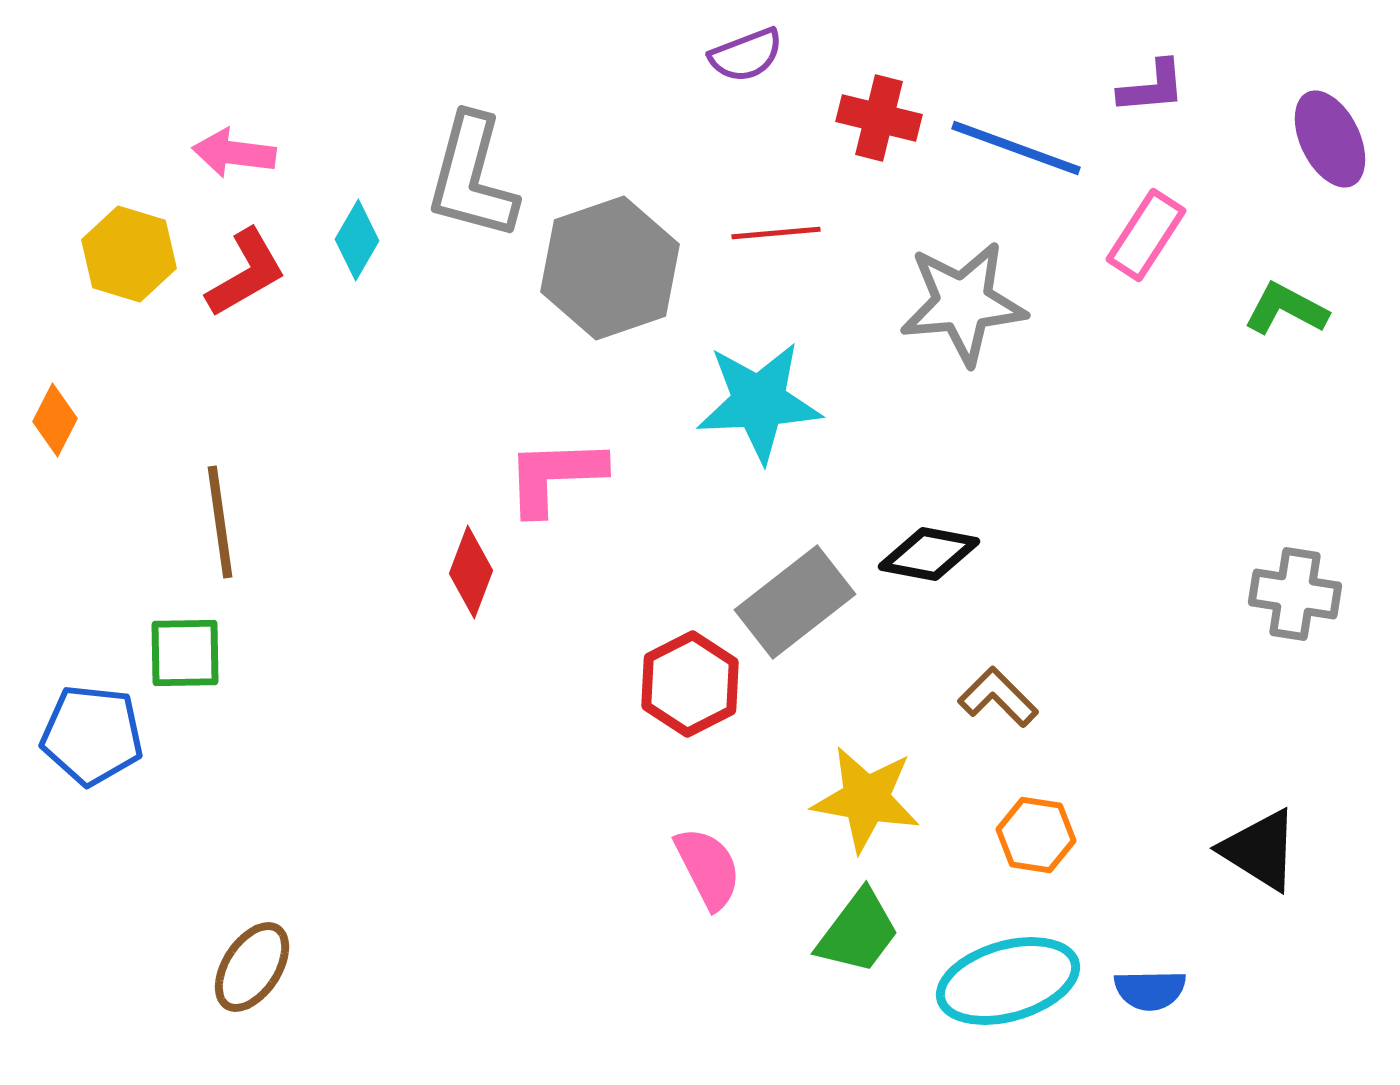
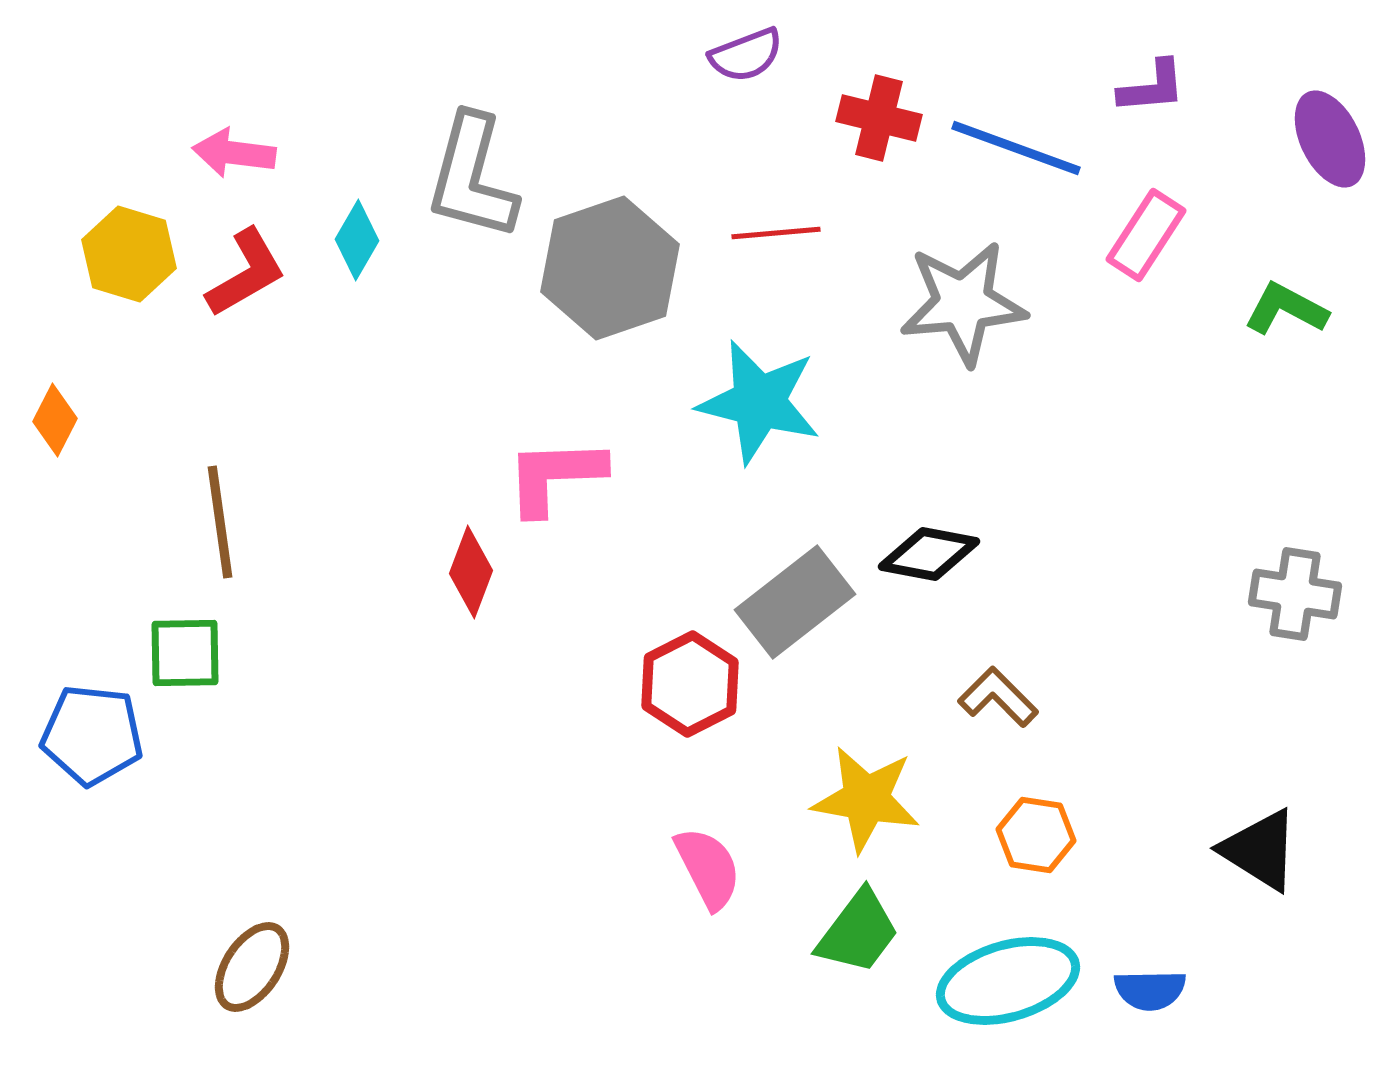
cyan star: rotated 17 degrees clockwise
